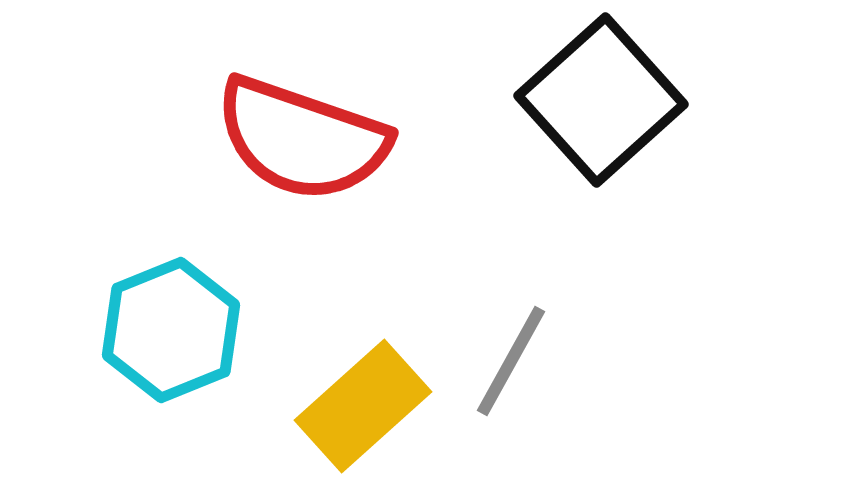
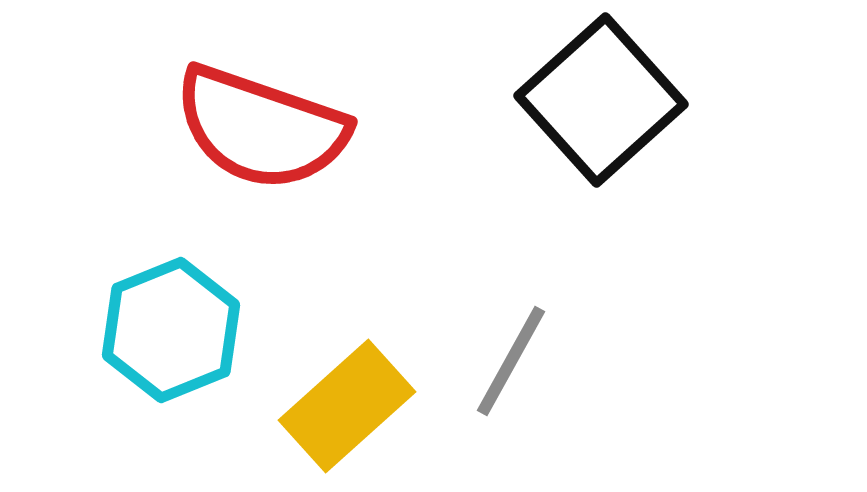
red semicircle: moved 41 px left, 11 px up
yellow rectangle: moved 16 px left
